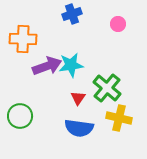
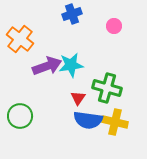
pink circle: moved 4 px left, 2 px down
orange cross: moved 3 px left; rotated 36 degrees clockwise
green cross: rotated 24 degrees counterclockwise
yellow cross: moved 4 px left, 4 px down
blue semicircle: moved 9 px right, 8 px up
